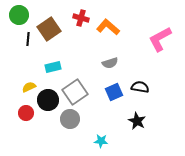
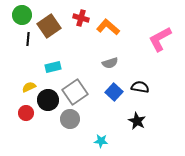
green circle: moved 3 px right
brown square: moved 3 px up
blue square: rotated 24 degrees counterclockwise
